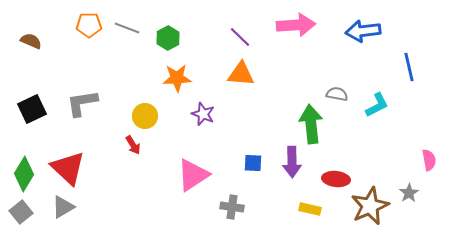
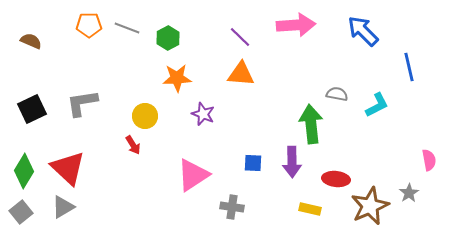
blue arrow: rotated 52 degrees clockwise
green diamond: moved 3 px up
